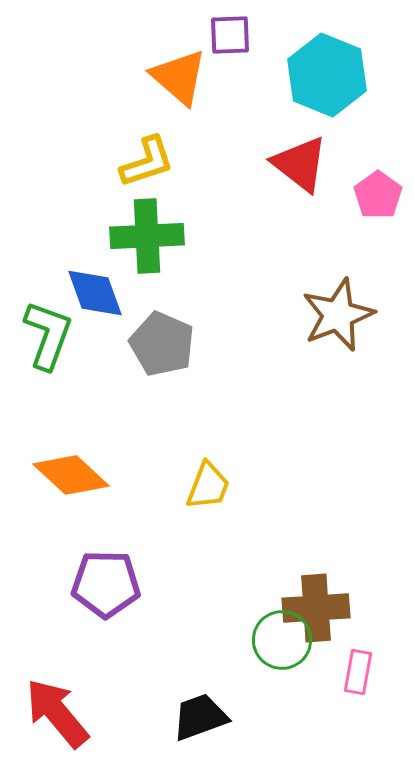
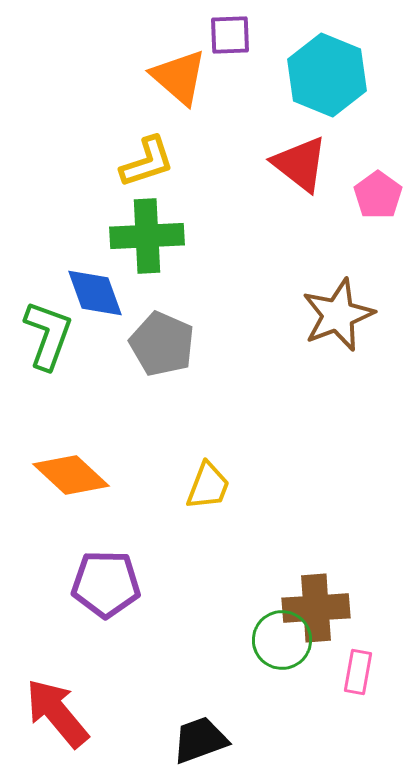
black trapezoid: moved 23 px down
